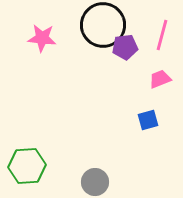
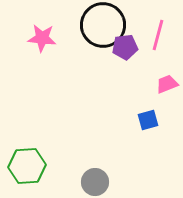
pink line: moved 4 px left
pink trapezoid: moved 7 px right, 5 px down
